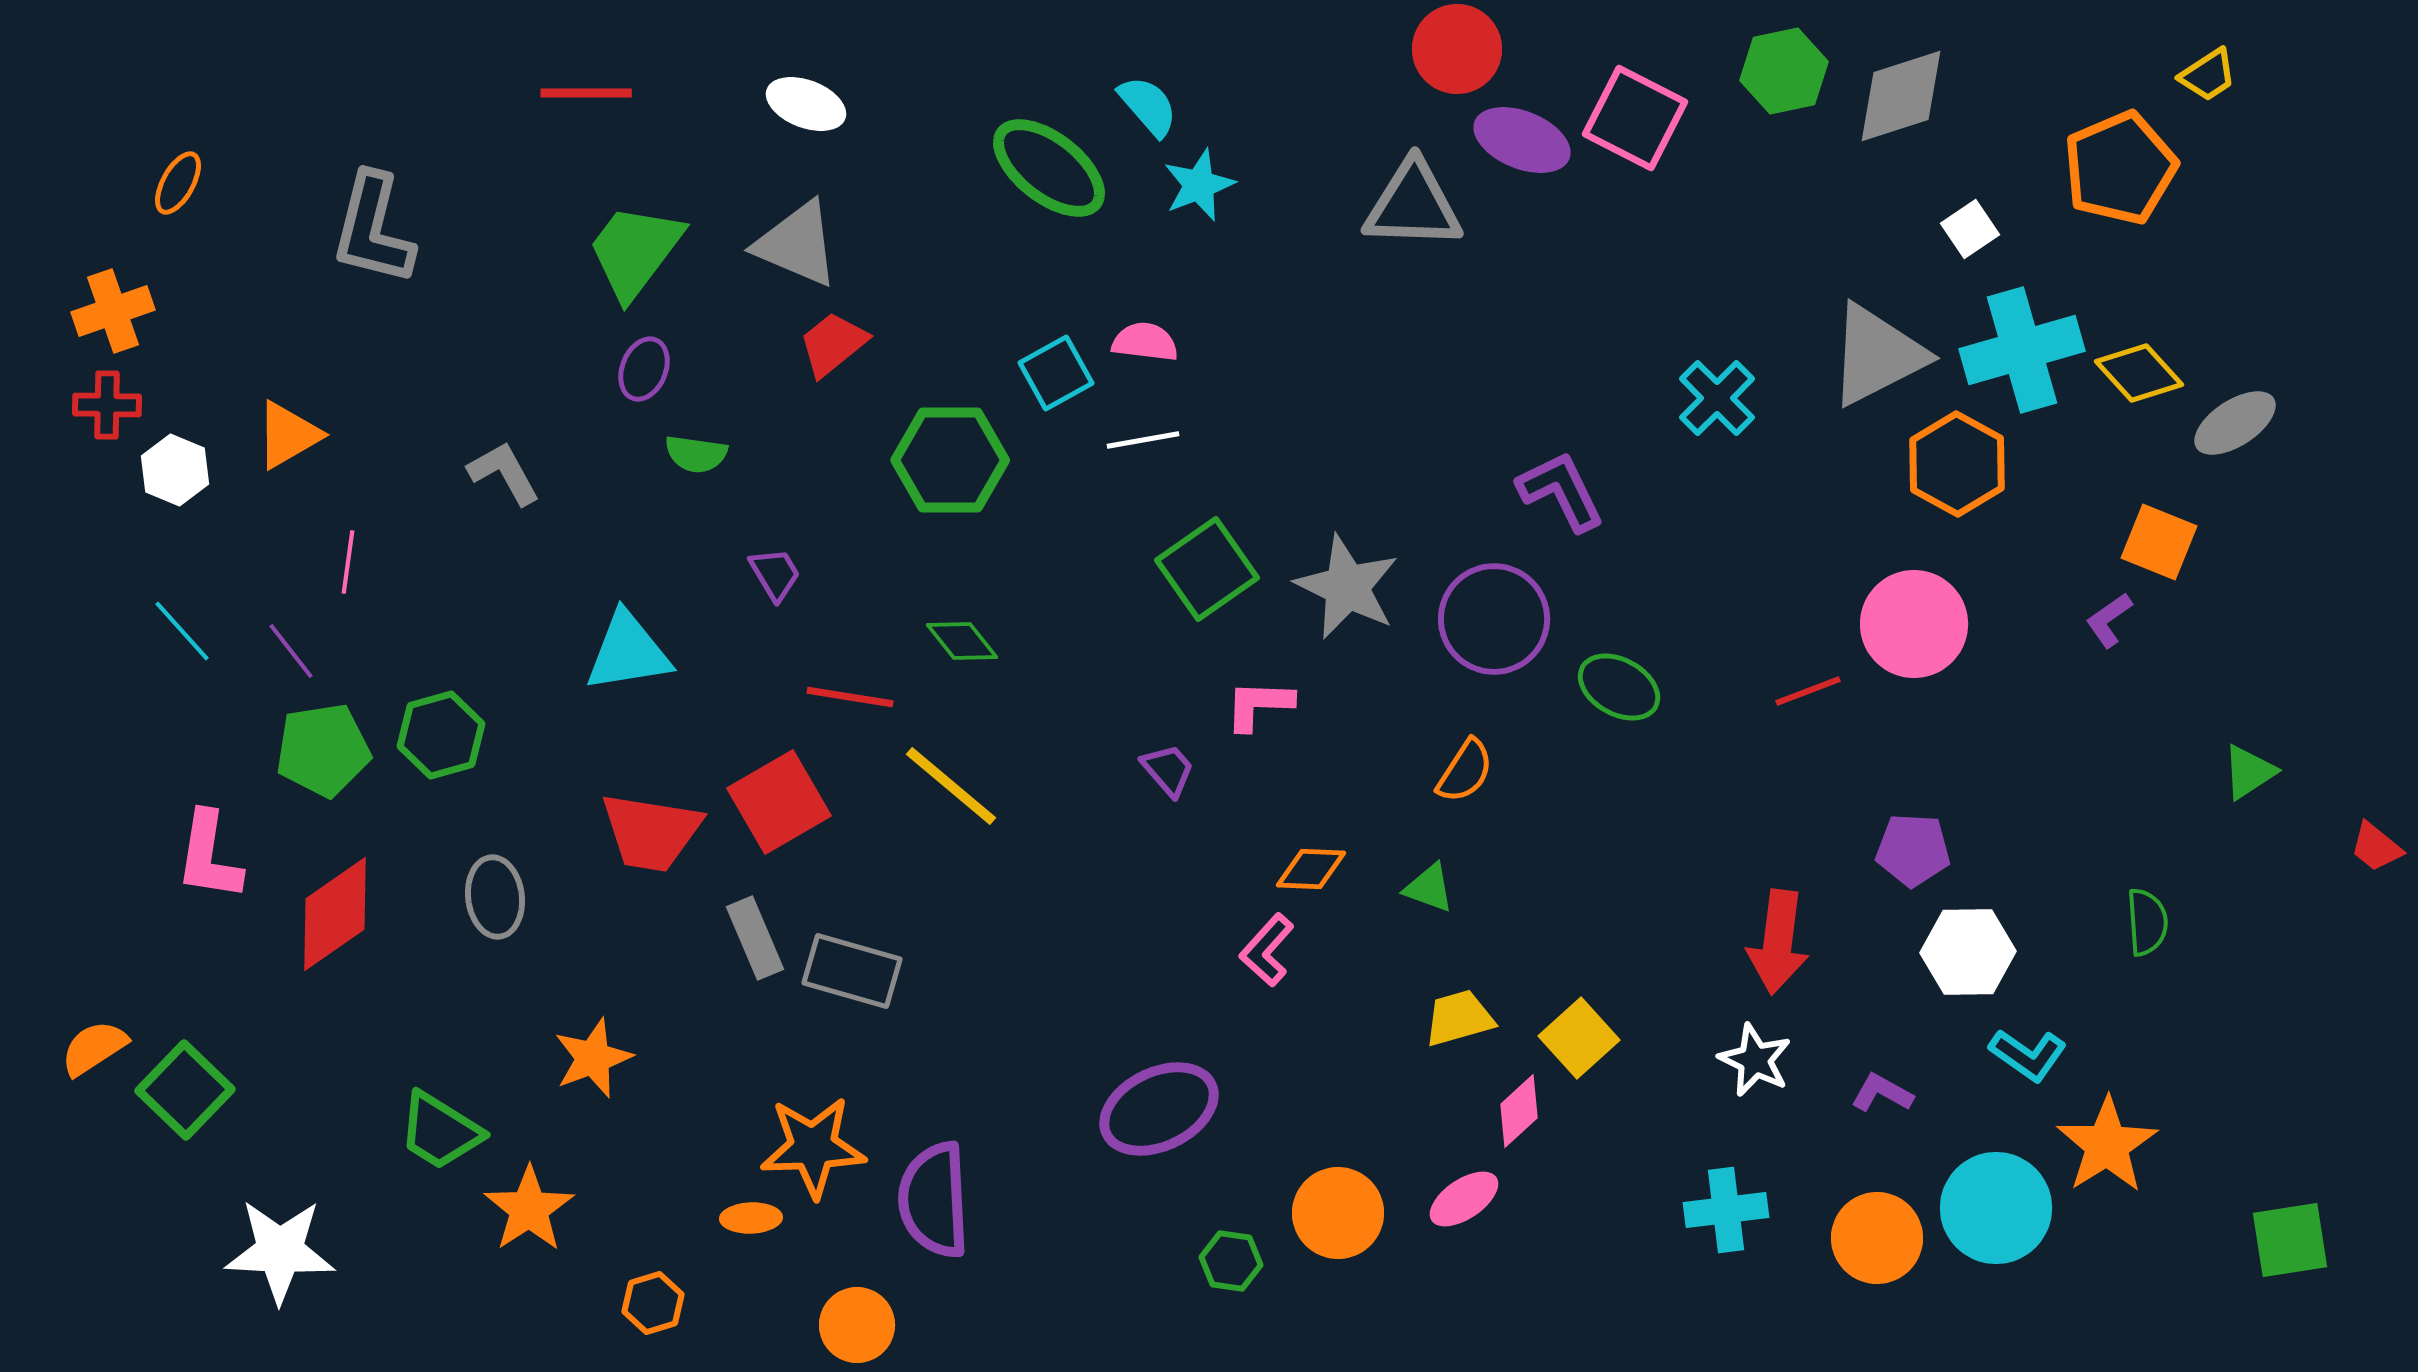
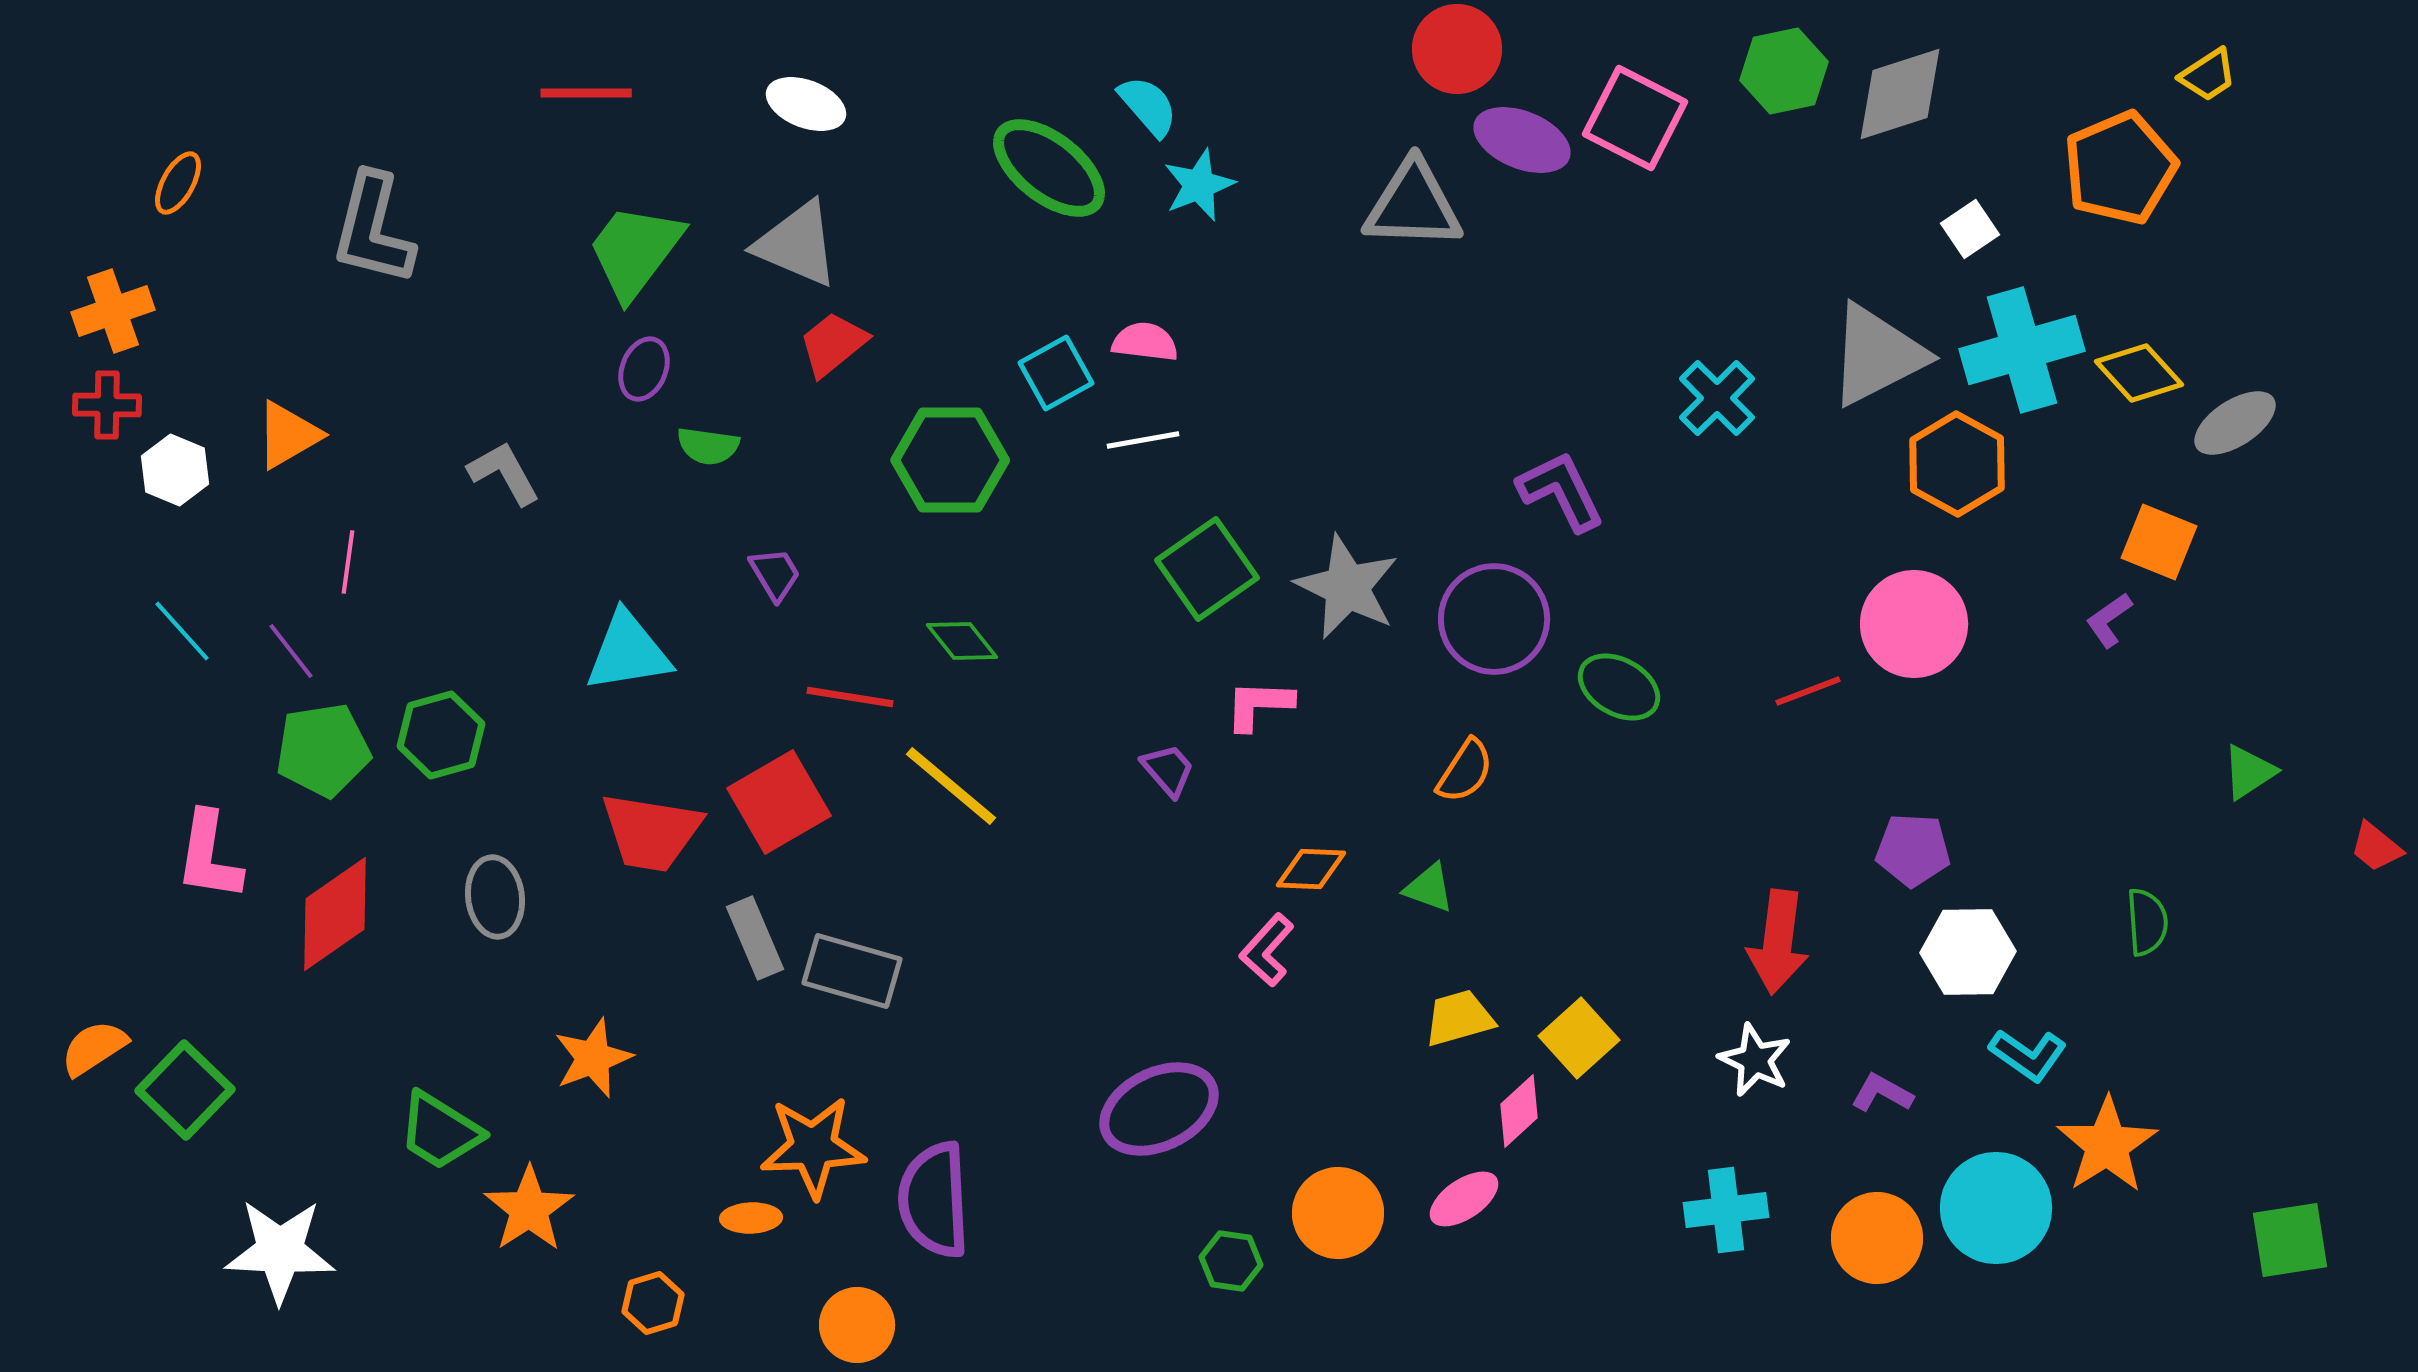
gray diamond at (1901, 96): moved 1 px left, 2 px up
green semicircle at (696, 454): moved 12 px right, 8 px up
